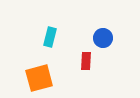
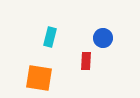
orange square: rotated 24 degrees clockwise
